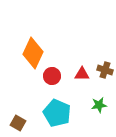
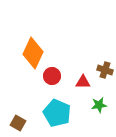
red triangle: moved 1 px right, 8 px down
